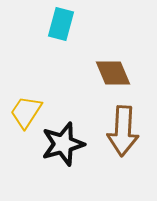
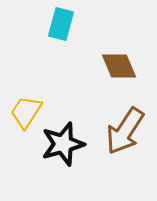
brown diamond: moved 6 px right, 7 px up
brown arrow: moved 2 px right; rotated 30 degrees clockwise
